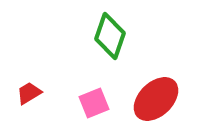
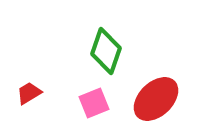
green diamond: moved 4 px left, 15 px down
